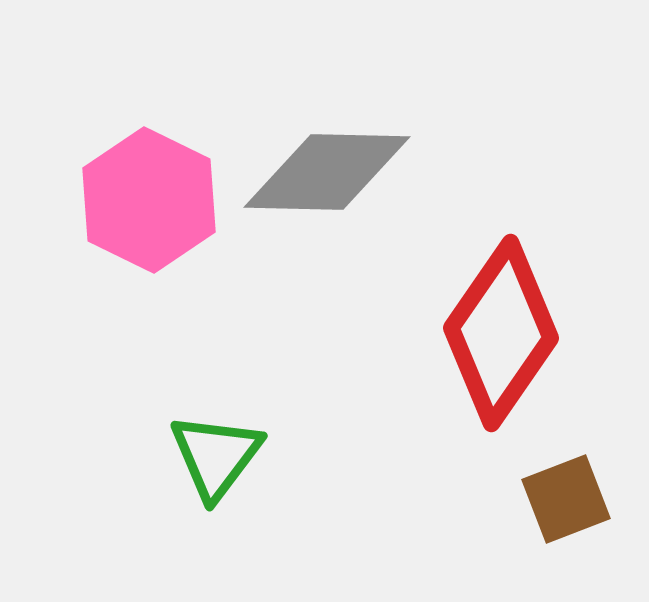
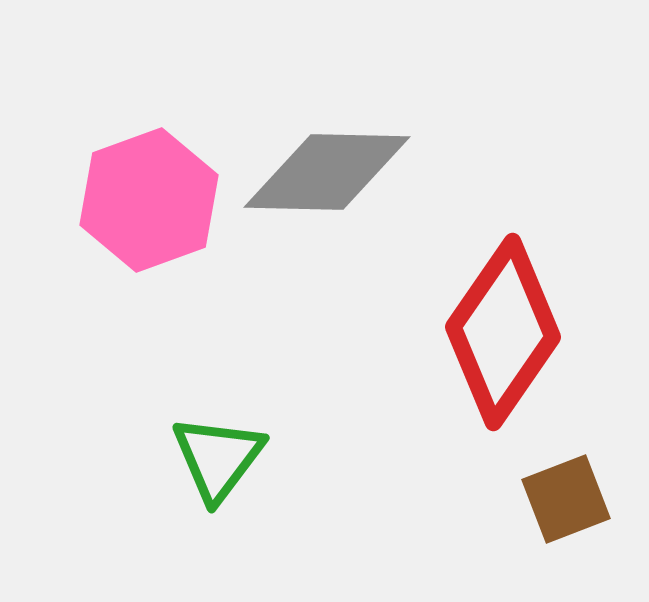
pink hexagon: rotated 14 degrees clockwise
red diamond: moved 2 px right, 1 px up
green triangle: moved 2 px right, 2 px down
